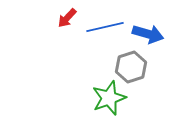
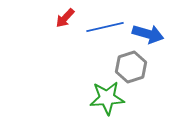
red arrow: moved 2 px left
green star: moved 2 px left; rotated 16 degrees clockwise
